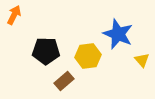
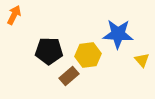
blue star: rotated 20 degrees counterclockwise
black pentagon: moved 3 px right
yellow hexagon: moved 1 px up
brown rectangle: moved 5 px right, 5 px up
